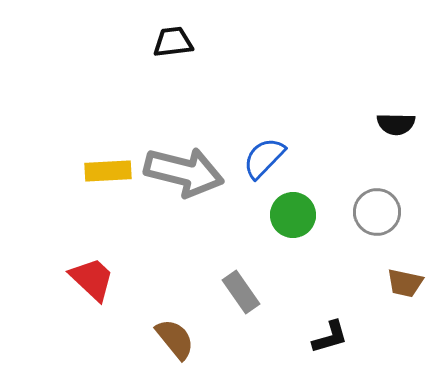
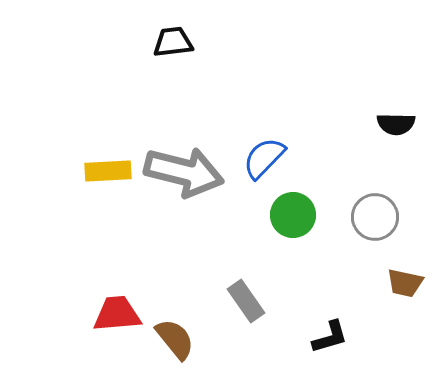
gray circle: moved 2 px left, 5 px down
red trapezoid: moved 25 px right, 35 px down; rotated 48 degrees counterclockwise
gray rectangle: moved 5 px right, 9 px down
